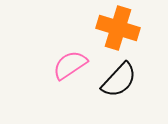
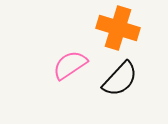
black semicircle: moved 1 px right, 1 px up
